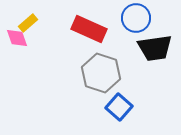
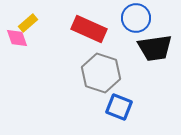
blue square: rotated 20 degrees counterclockwise
